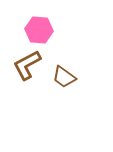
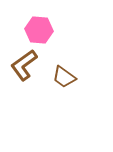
brown L-shape: moved 3 px left; rotated 8 degrees counterclockwise
